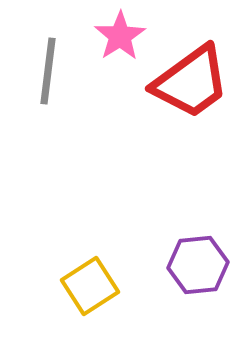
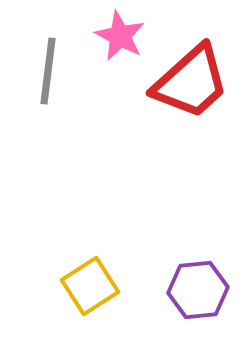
pink star: rotated 12 degrees counterclockwise
red trapezoid: rotated 6 degrees counterclockwise
purple hexagon: moved 25 px down
